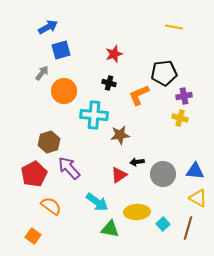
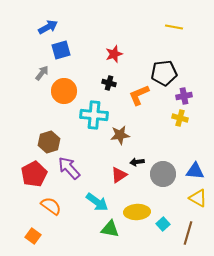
brown line: moved 5 px down
